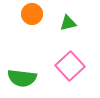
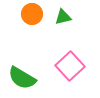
green triangle: moved 5 px left, 6 px up
green semicircle: rotated 24 degrees clockwise
